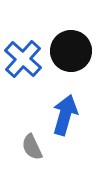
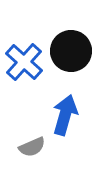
blue cross: moved 1 px right, 3 px down
gray semicircle: rotated 88 degrees counterclockwise
